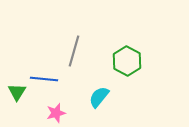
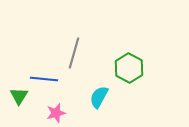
gray line: moved 2 px down
green hexagon: moved 2 px right, 7 px down
green triangle: moved 2 px right, 4 px down
cyan semicircle: rotated 10 degrees counterclockwise
